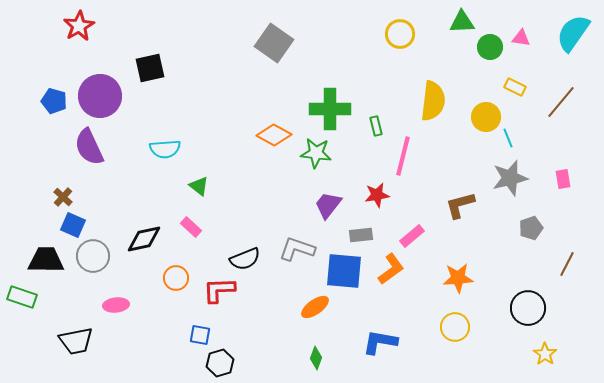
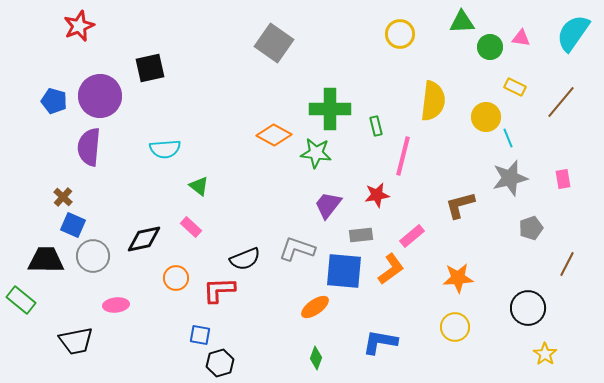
red star at (79, 26): rotated 8 degrees clockwise
purple semicircle at (89, 147): rotated 30 degrees clockwise
green rectangle at (22, 297): moved 1 px left, 3 px down; rotated 20 degrees clockwise
